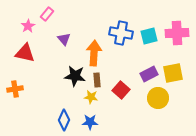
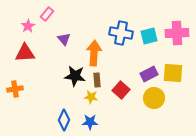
red triangle: rotated 15 degrees counterclockwise
yellow square: rotated 15 degrees clockwise
yellow circle: moved 4 px left
